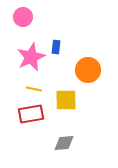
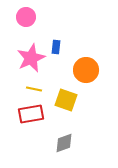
pink circle: moved 3 px right
pink star: moved 1 px down
orange circle: moved 2 px left
yellow square: rotated 20 degrees clockwise
gray diamond: rotated 15 degrees counterclockwise
